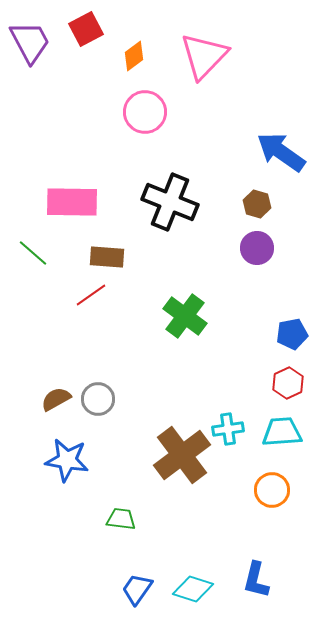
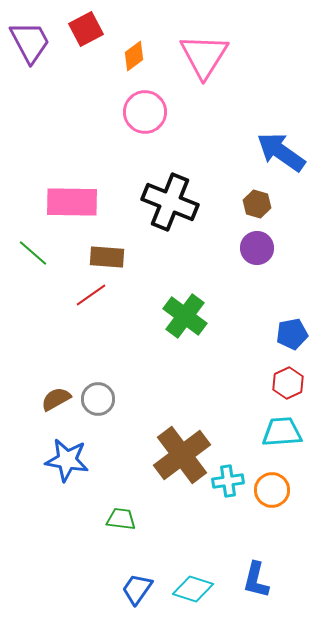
pink triangle: rotated 12 degrees counterclockwise
cyan cross: moved 52 px down
